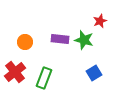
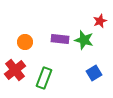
red cross: moved 2 px up
